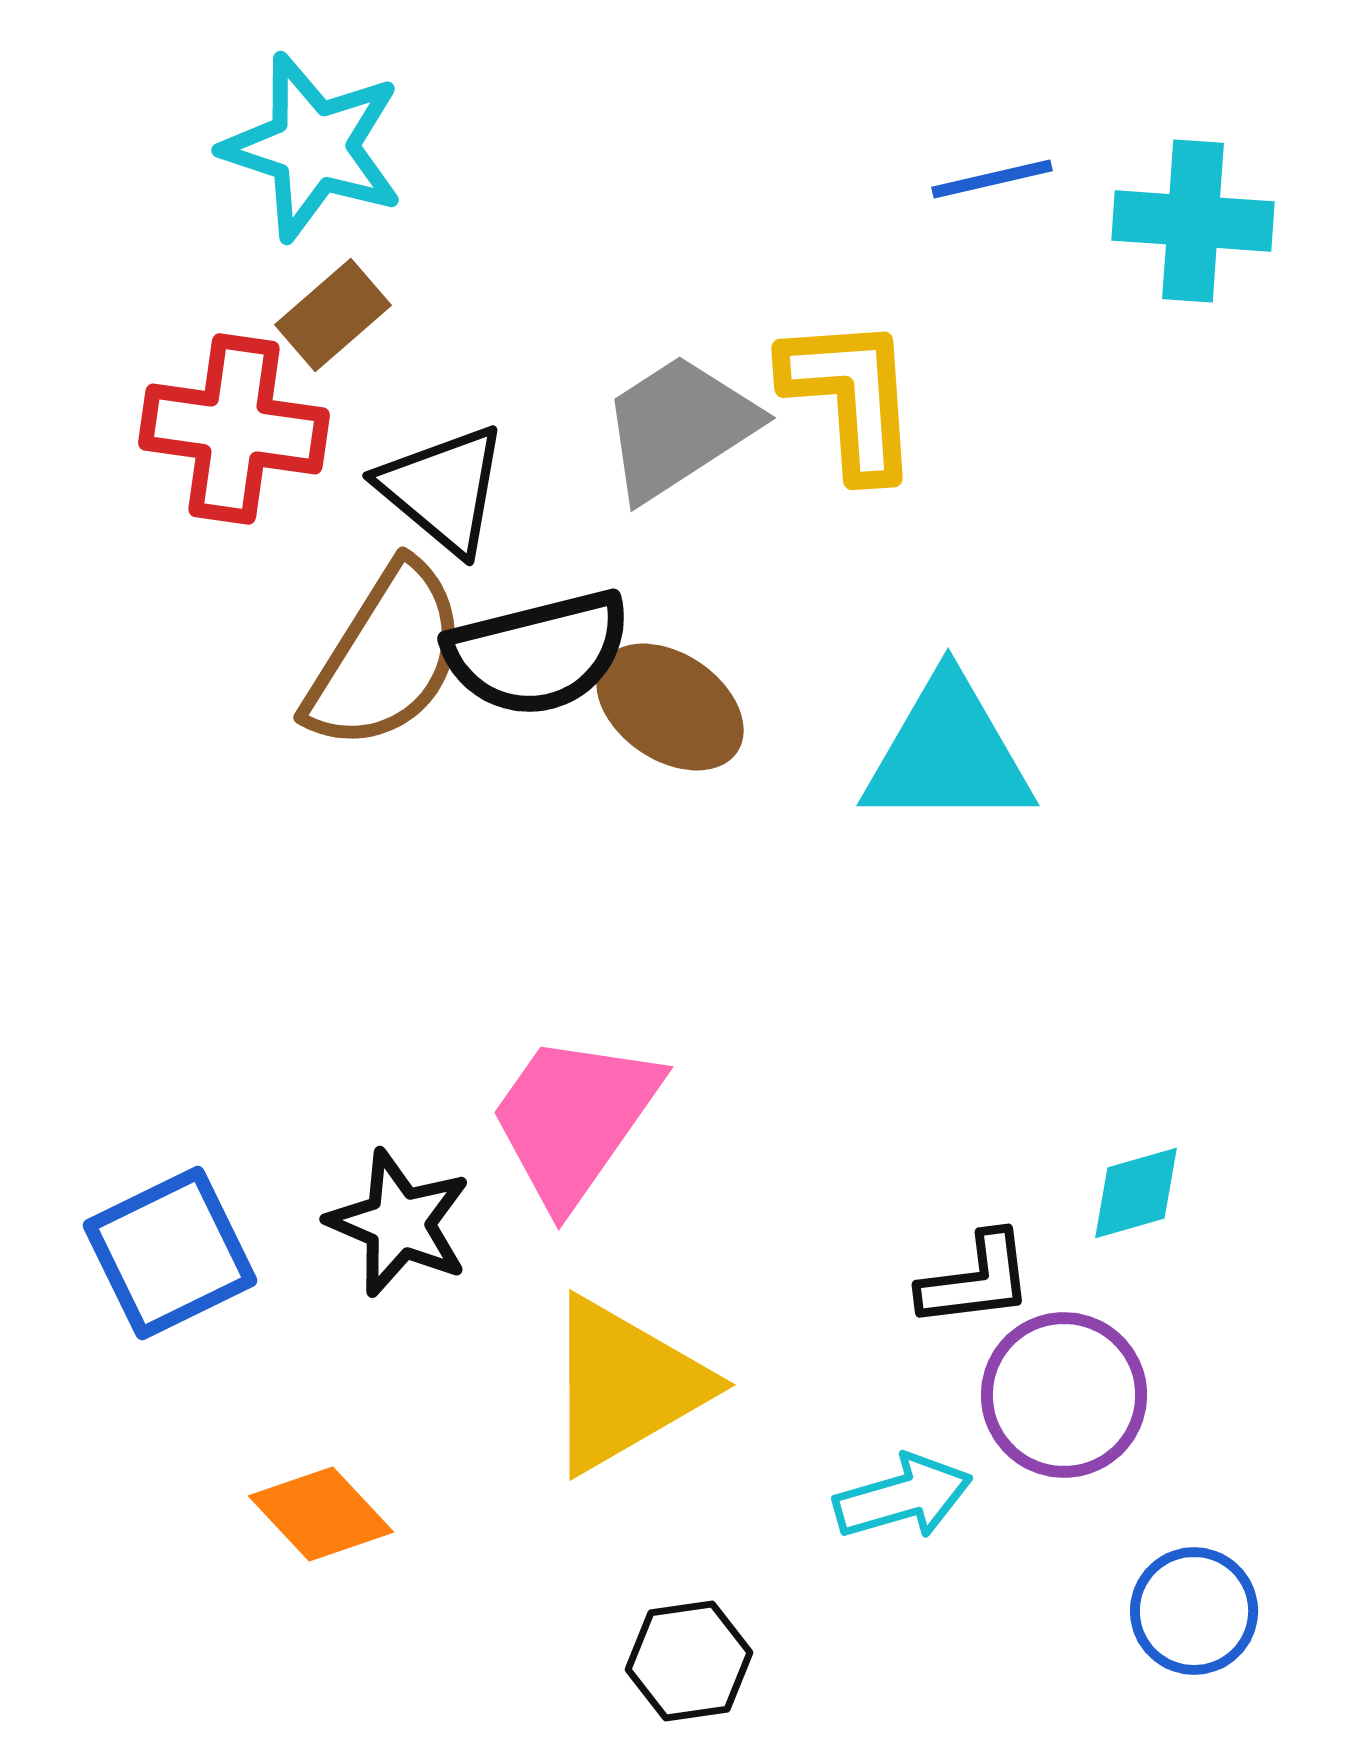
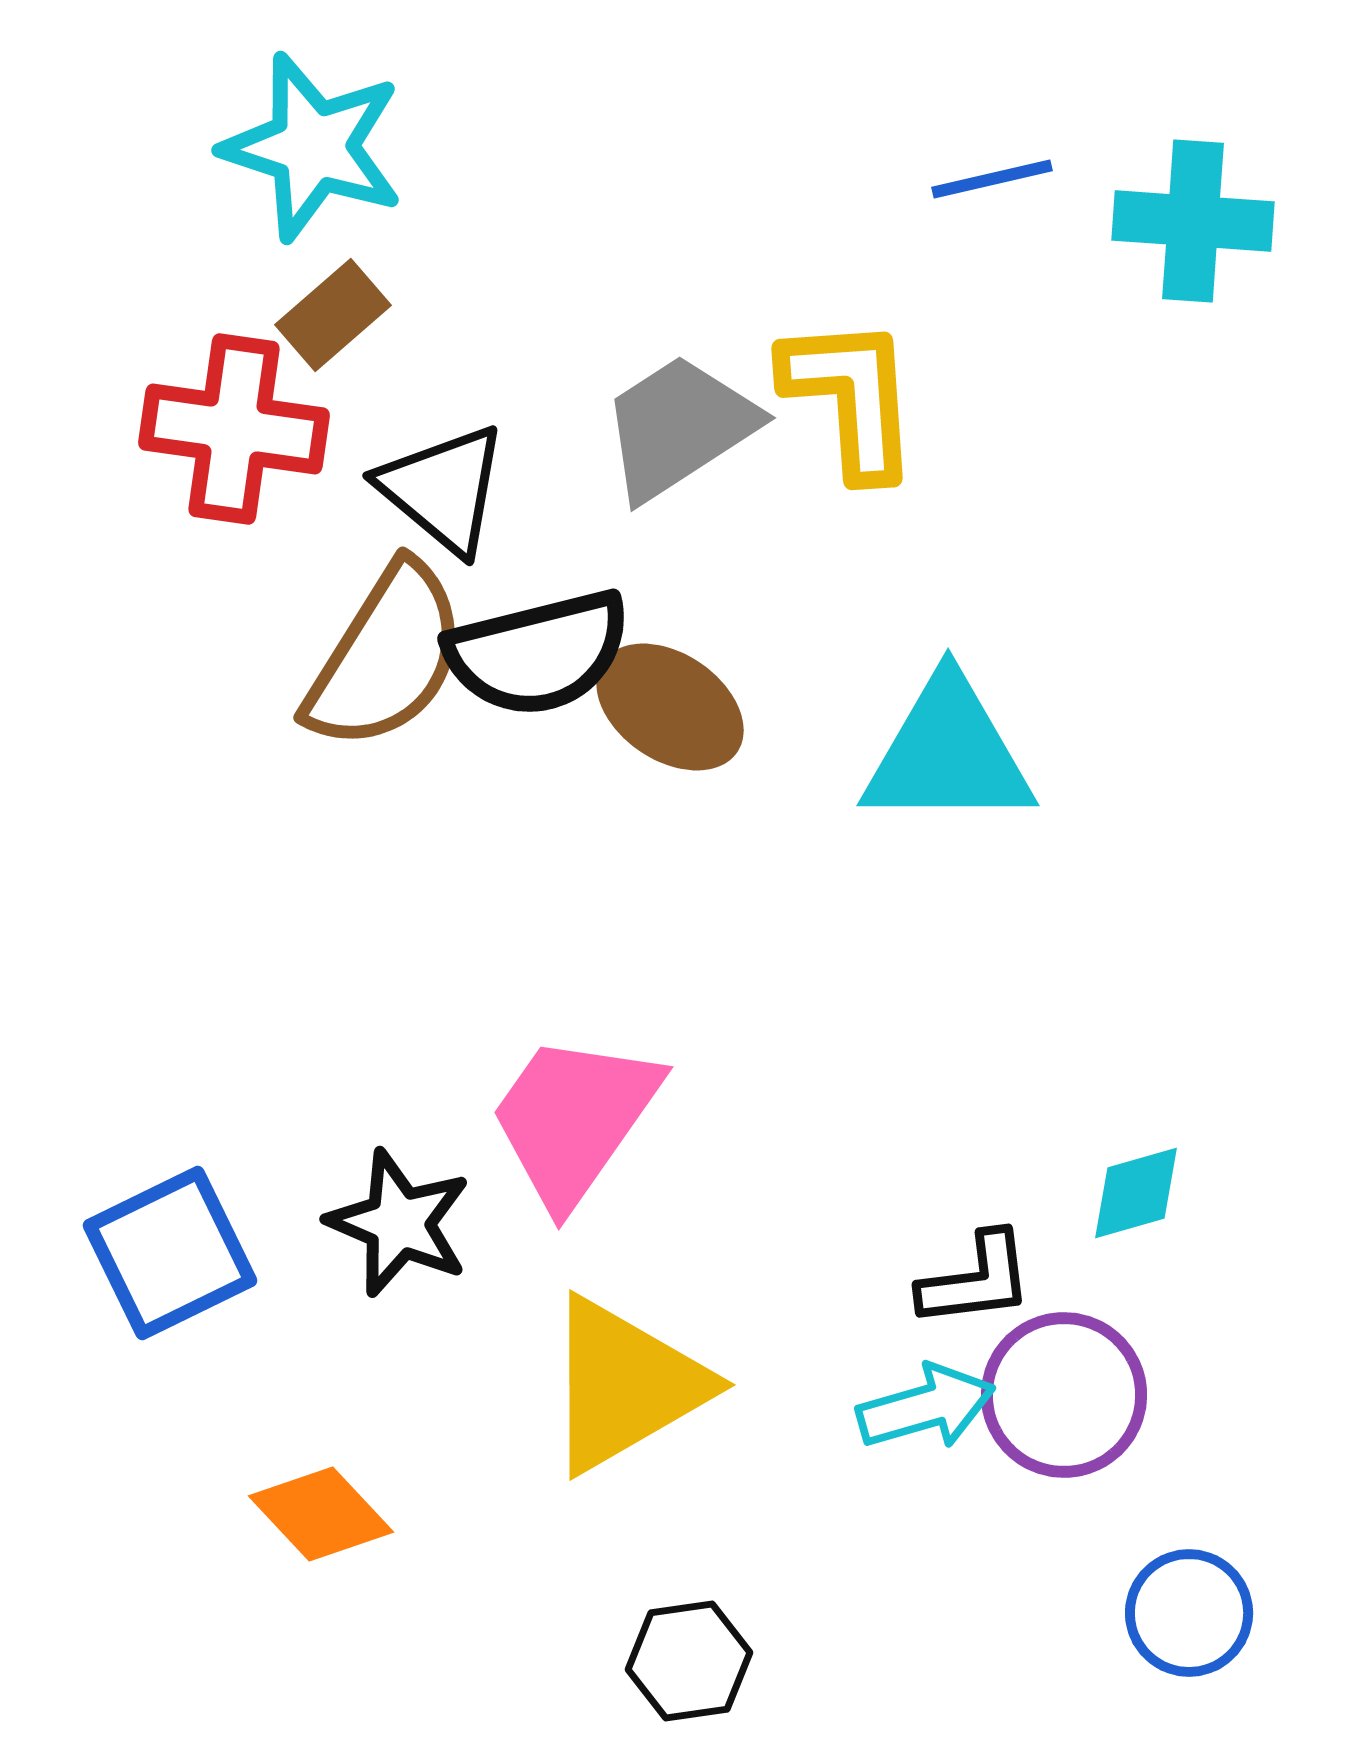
cyan arrow: moved 23 px right, 90 px up
blue circle: moved 5 px left, 2 px down
